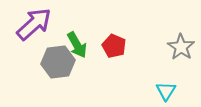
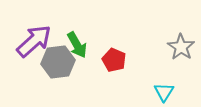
purple arrow: moved 17 px down
red pentagon: moved 14 px down
cyan triangle: moved 2 px left, 1 px down
